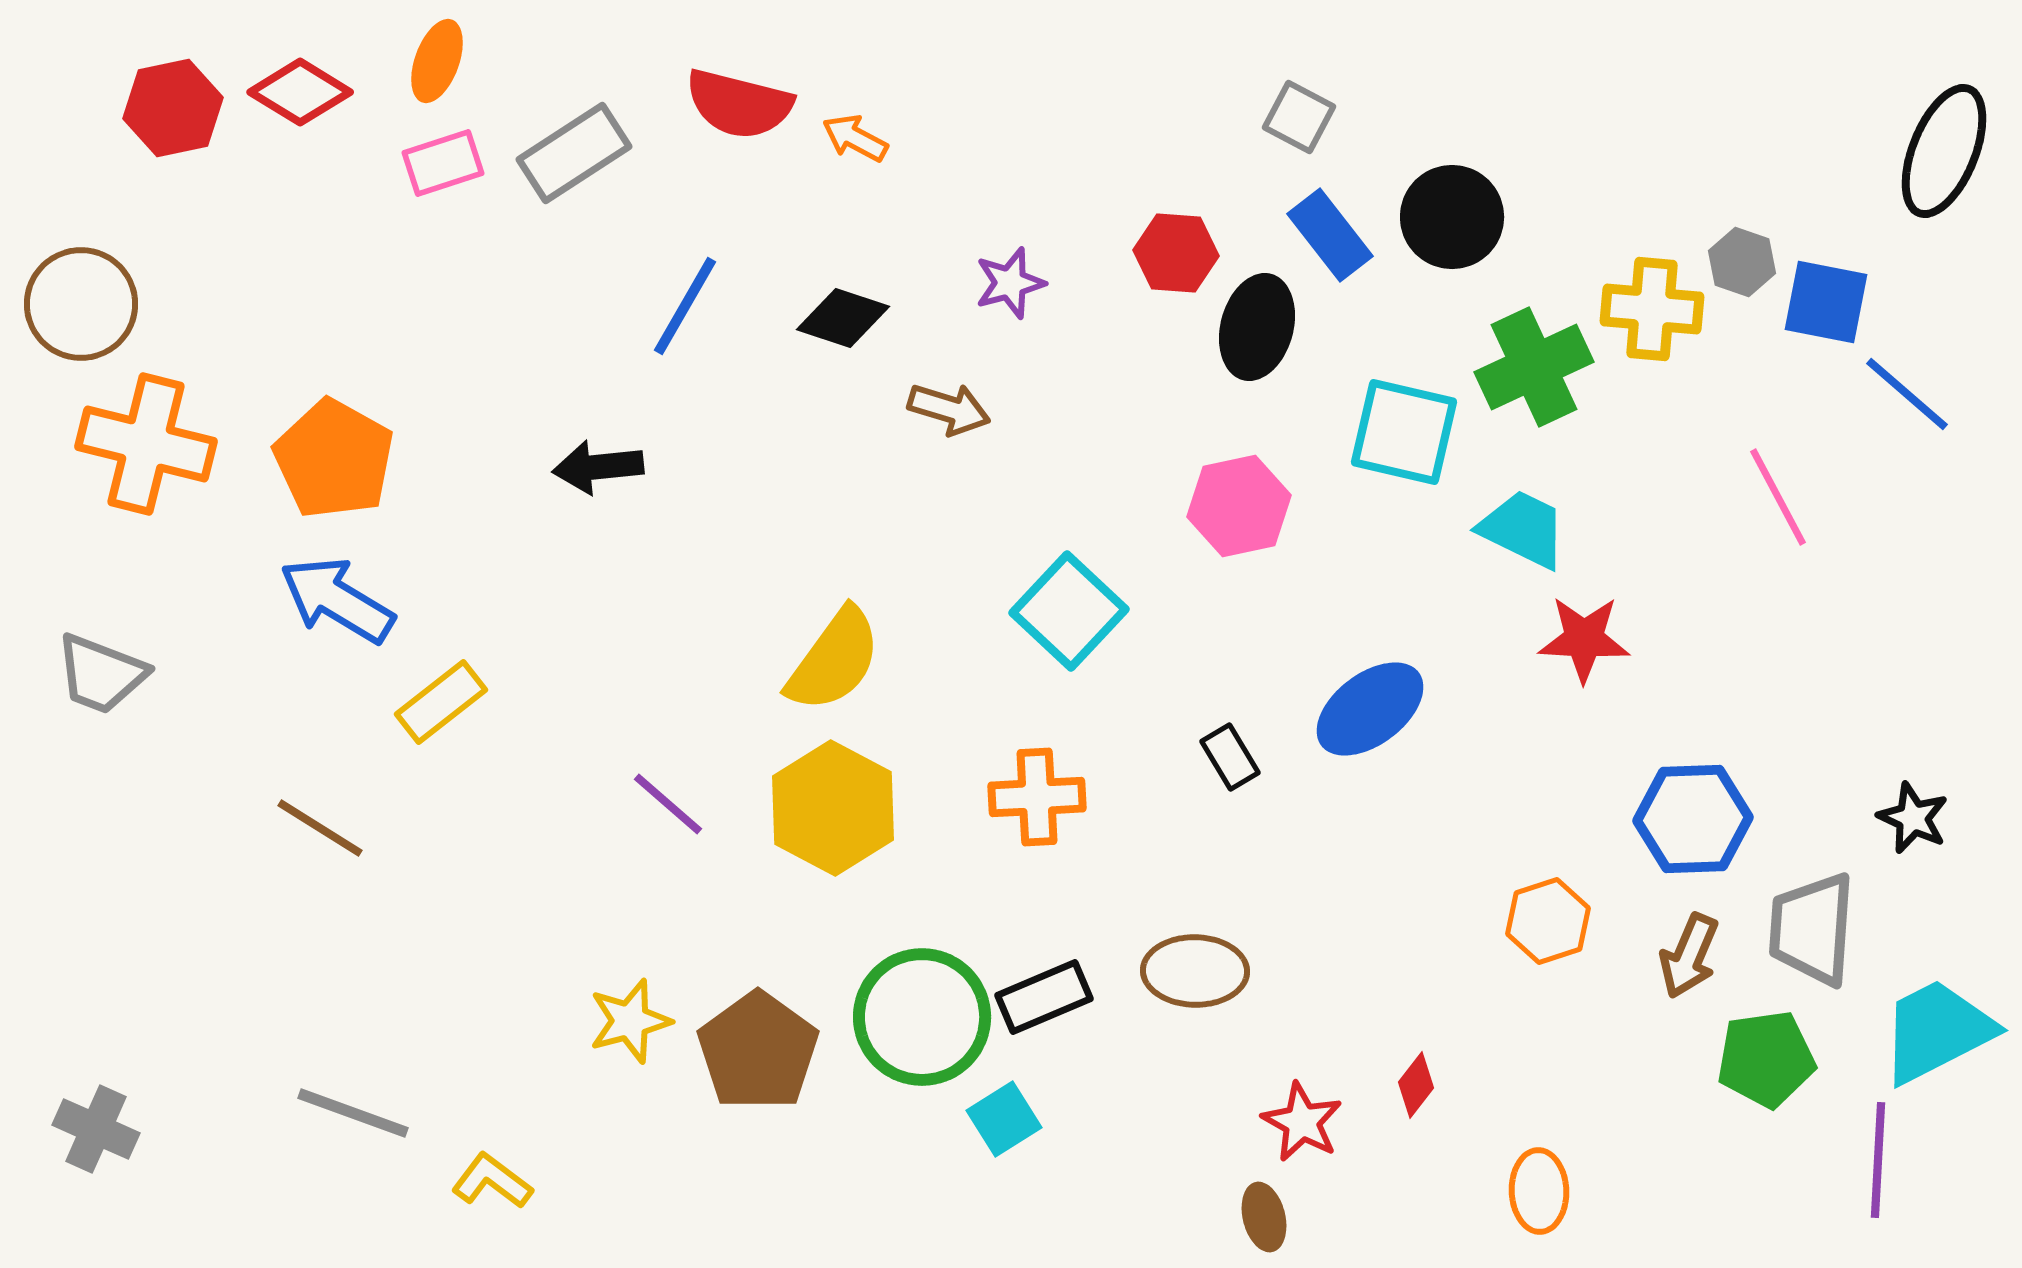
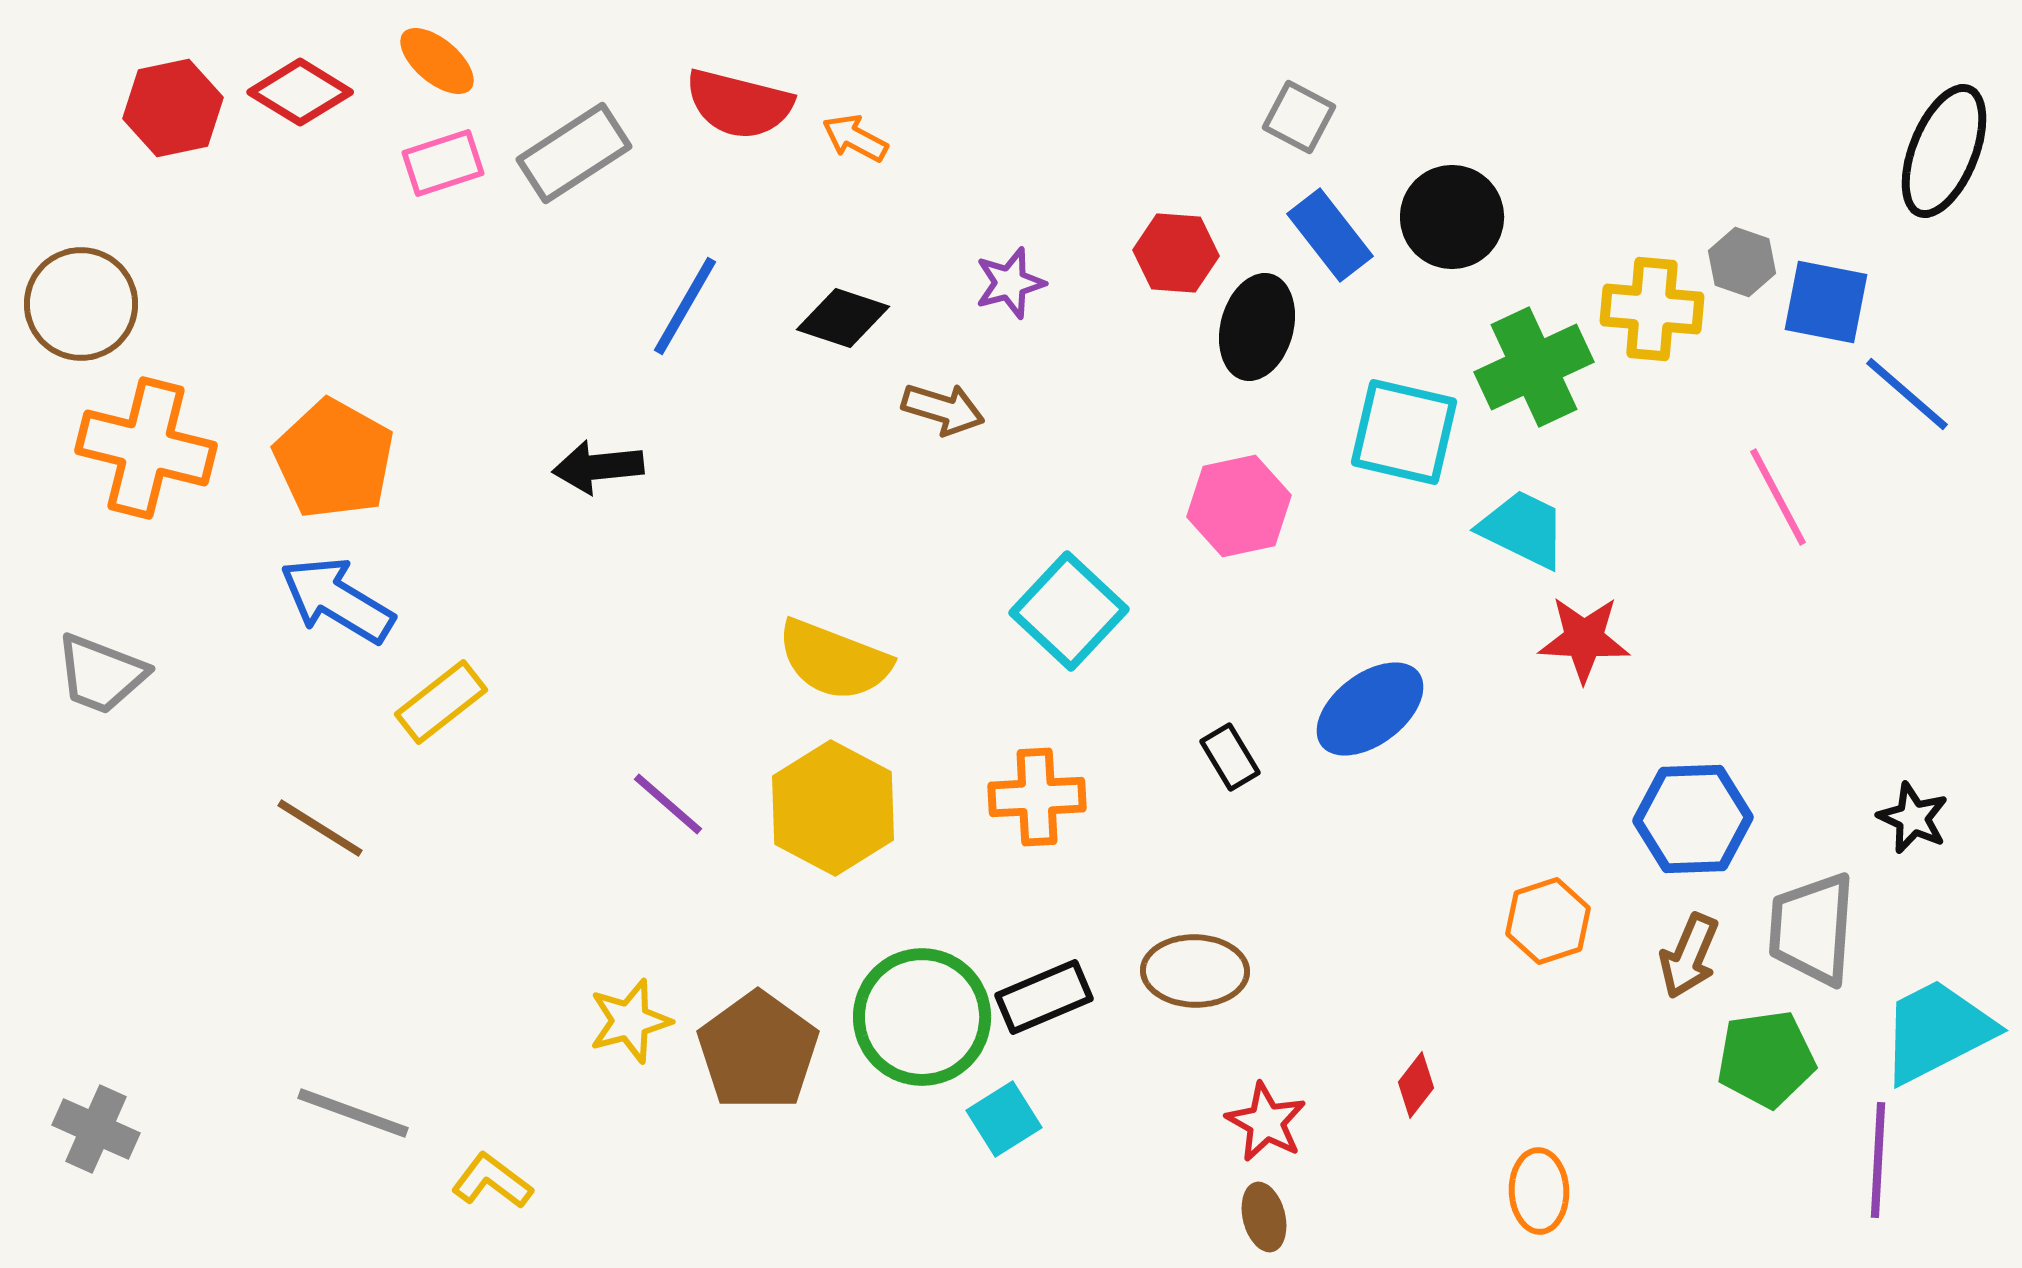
orange ellipse at (437, 61): rotated 70 degrees counterclockwise
brown arrow at (949, 409): moved 6 px left
orange cross at (146, 444): moved 4 px down
yellow semicircle at (834, 660): rotated 75 degrees clockwise
red star at (1302, 1122): moved 36 px left
